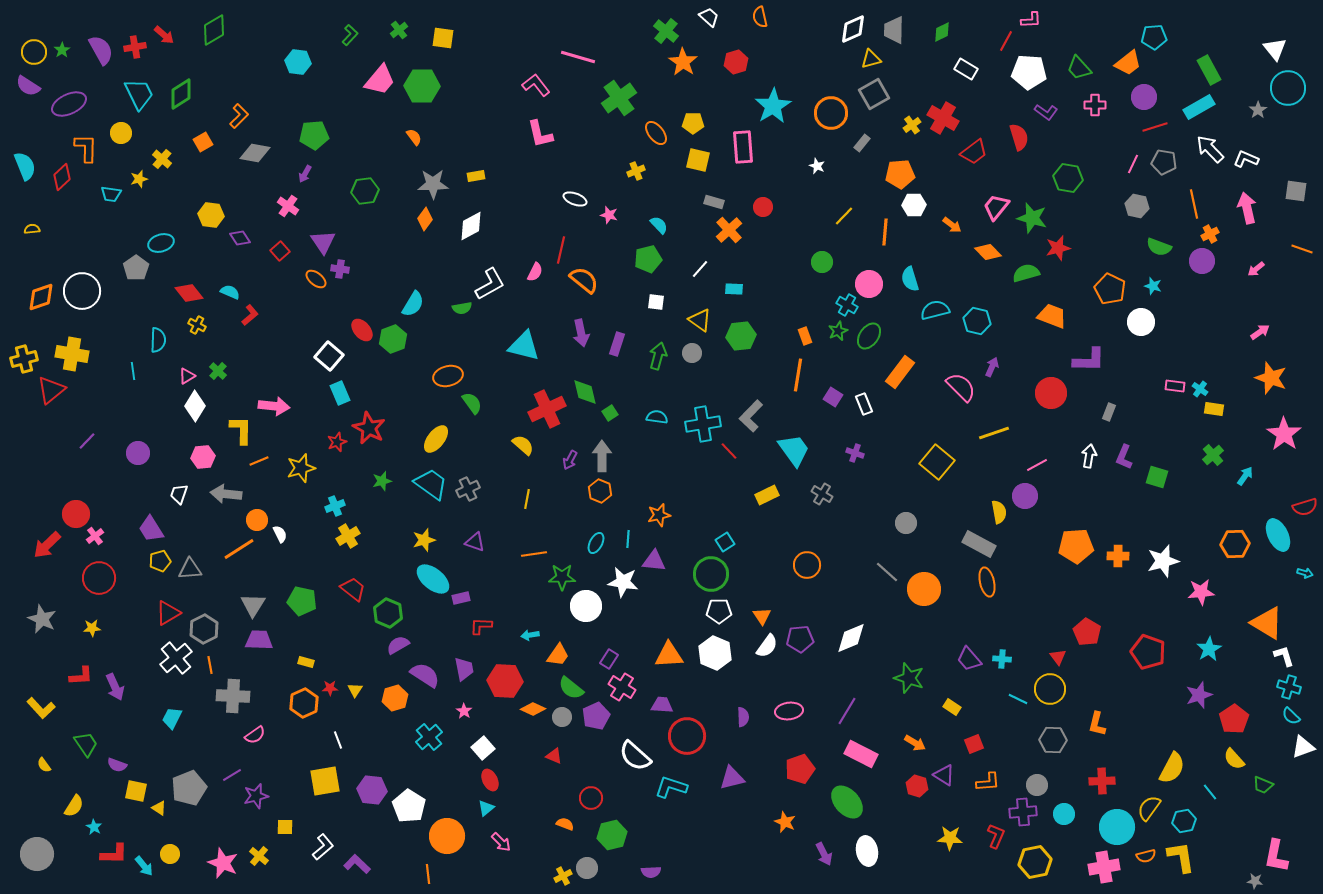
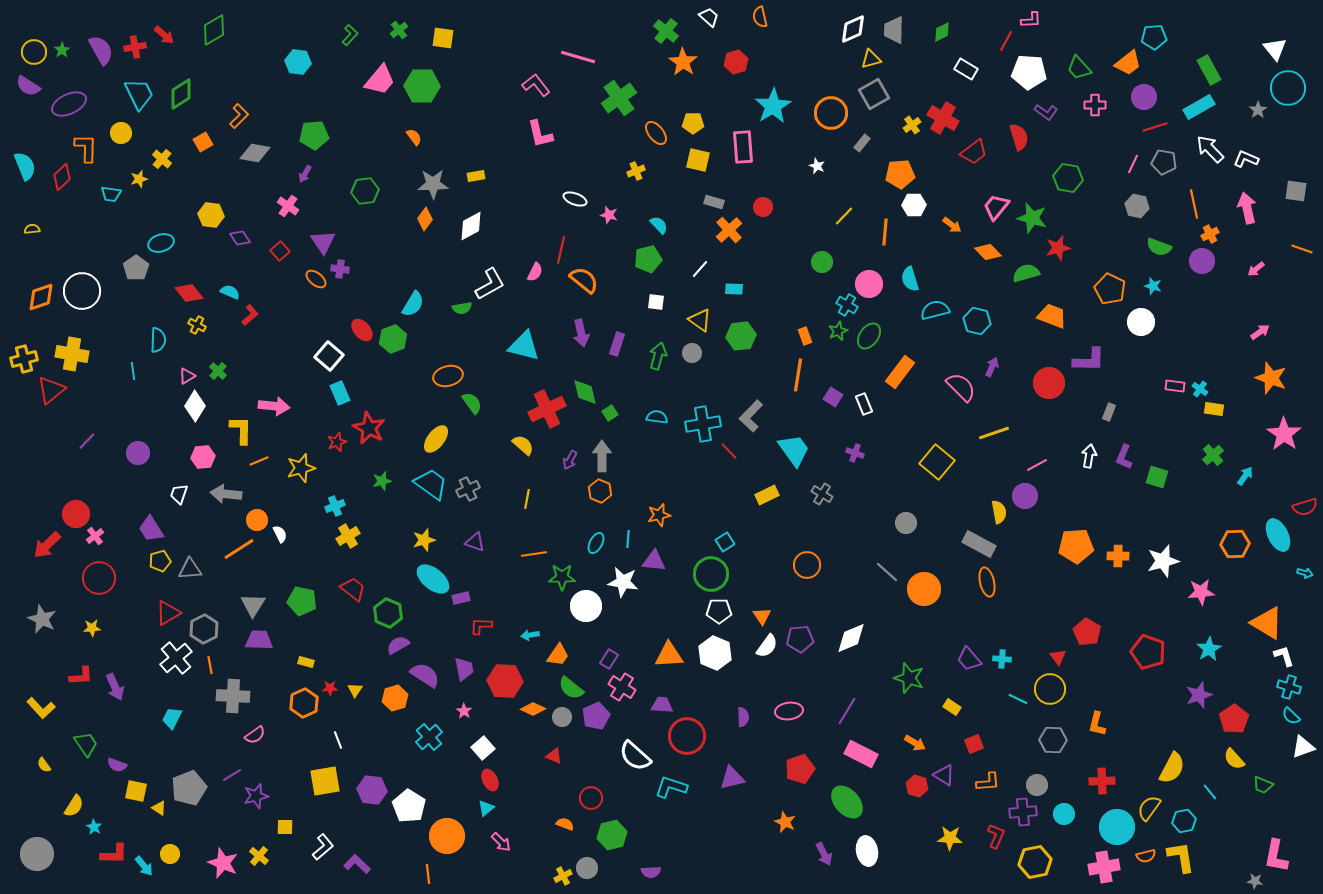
red circle at (1051, 393): moved 2 px left, 10 px up
